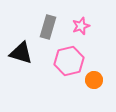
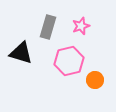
orange circle: moved 1 px right
